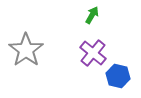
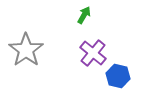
green arrow: moved 8 px left
